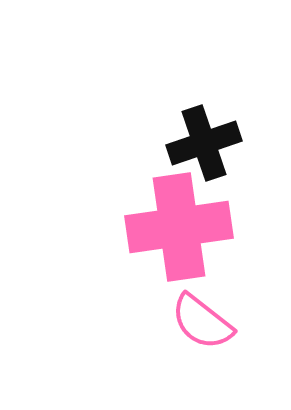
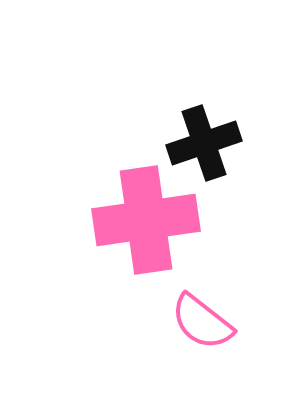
pink cross: moved 33 px left, 7 px up
